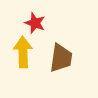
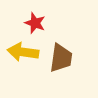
yellow arrow: rotated 80 degrees counterclockwise
